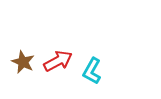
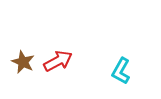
cyan L-shape: moved 29 px right
